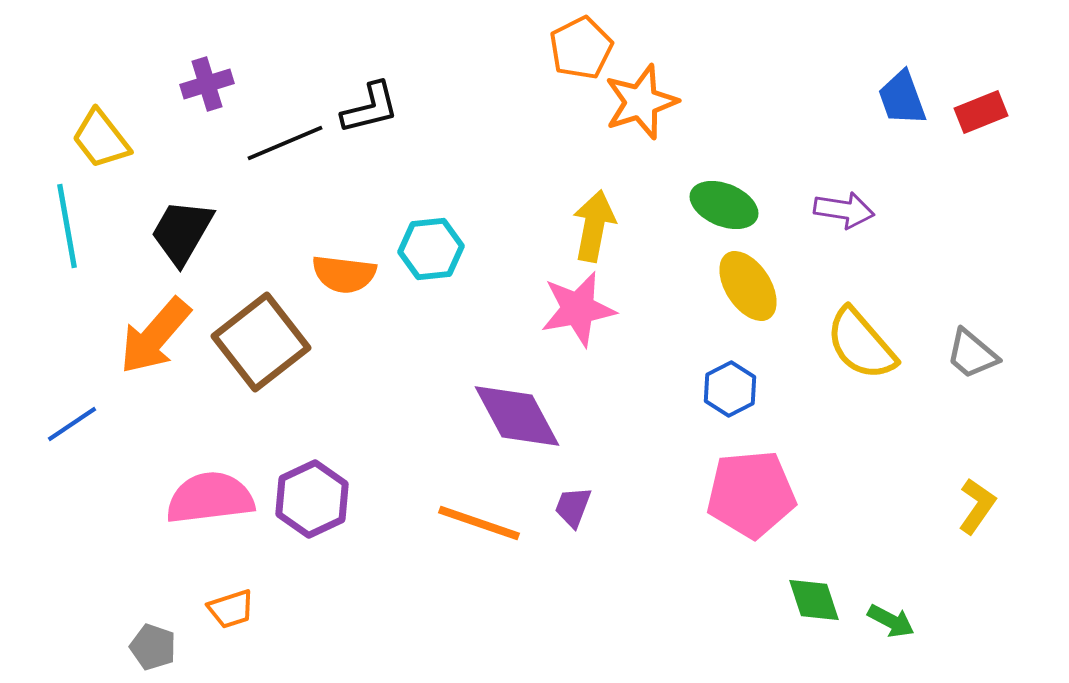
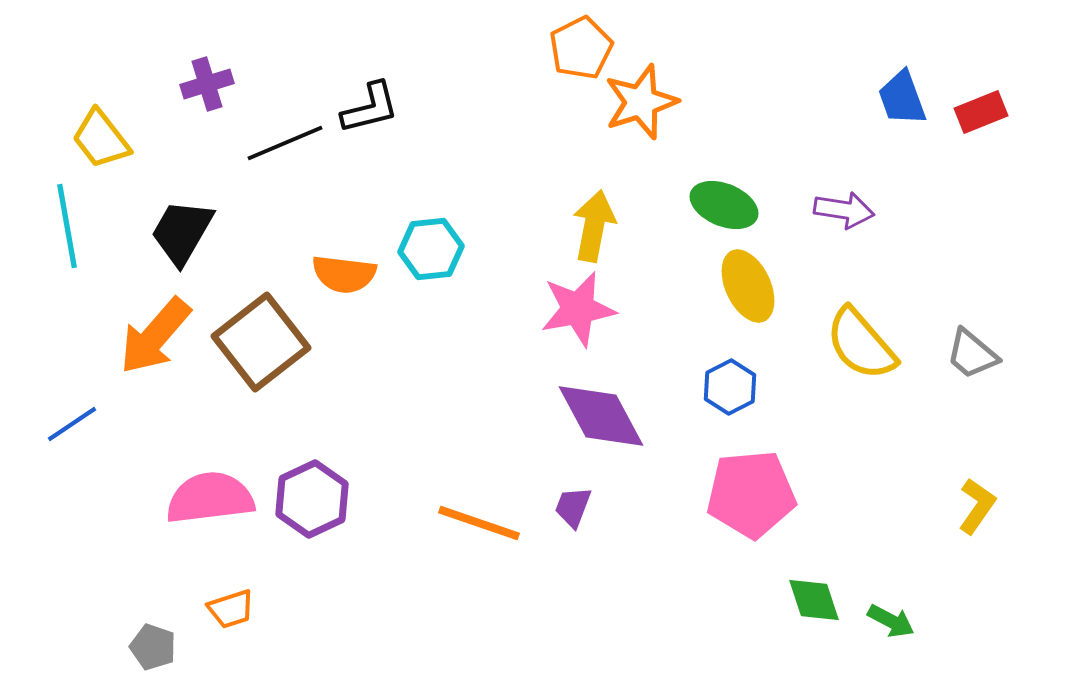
yellow ellipse: rotated 8 degrees clockwise
blue hexagon: moved 2 px up
purple diamond: moved 84 px right
